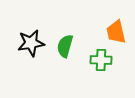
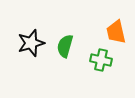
black star: rotated 8 degrees counterclockwise
green cross: rotated 10 degrees clockwise
